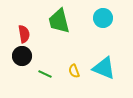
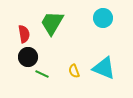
green trapezoid: moved 7 px left, 2 px down; rotated 44 degrees clockwise
black circle: moved 6 px right, 1 px down
green line: moved 3 px left
